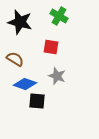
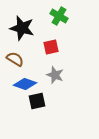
black star: moved 2 px right, 6 px down
red square: rotated 21 degrees counterclockwise
gray star: moved 2 px left, 1 px up
black square: rotated 18 degrees counterclockwise
